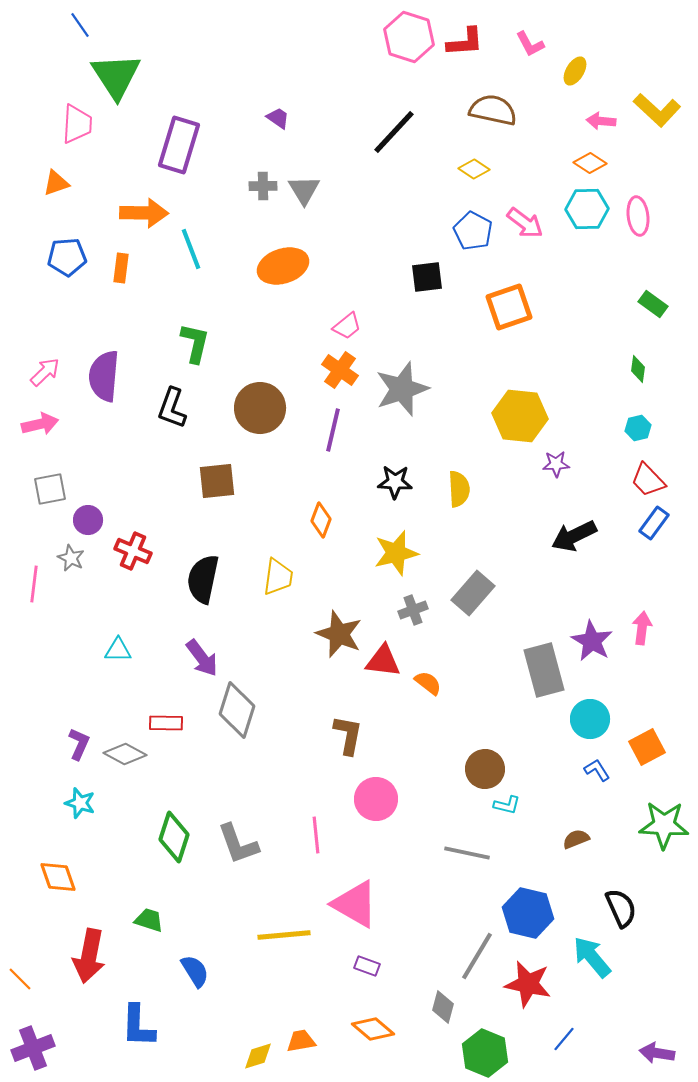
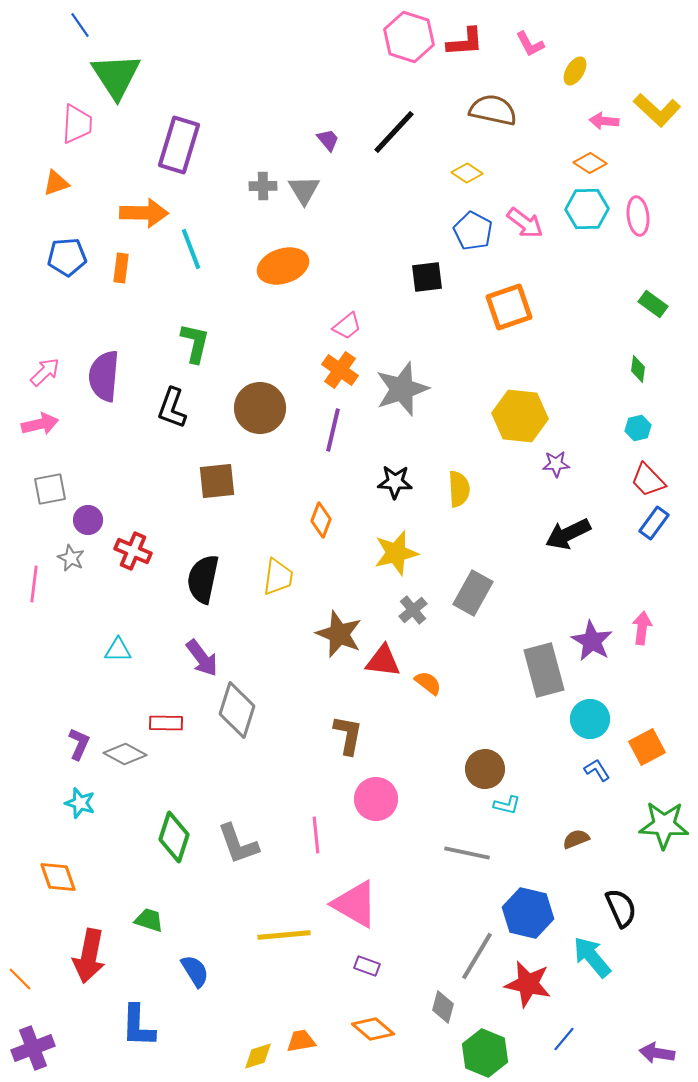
purple trapezoid at (278, 118): moved 50 px right, 22 px down; rotated 15 degrees clockwise
pink arrow at (601, 121): moved 3 px right
yellow diamond at (474, 169): moved 7 px left, 4 px down
black arrow at (574, 536): moved 6 px left, 2 px up
gray rectangle at (473, 593): rotated 12 degrees counterclockwise
gray cross at (413, 610): rotated 20 degrees counterclockwise
